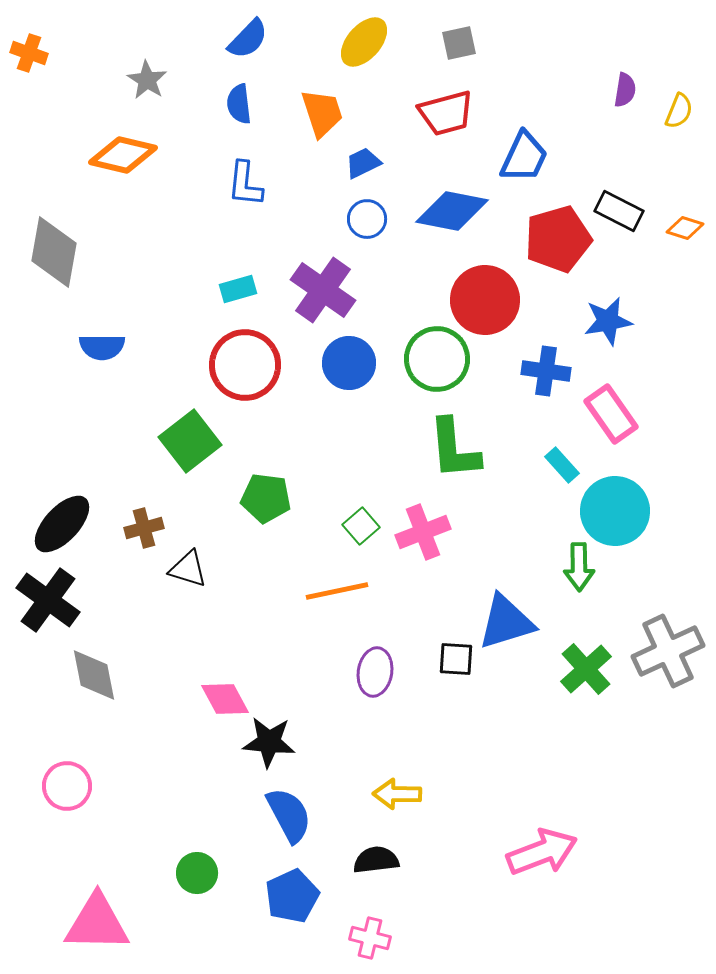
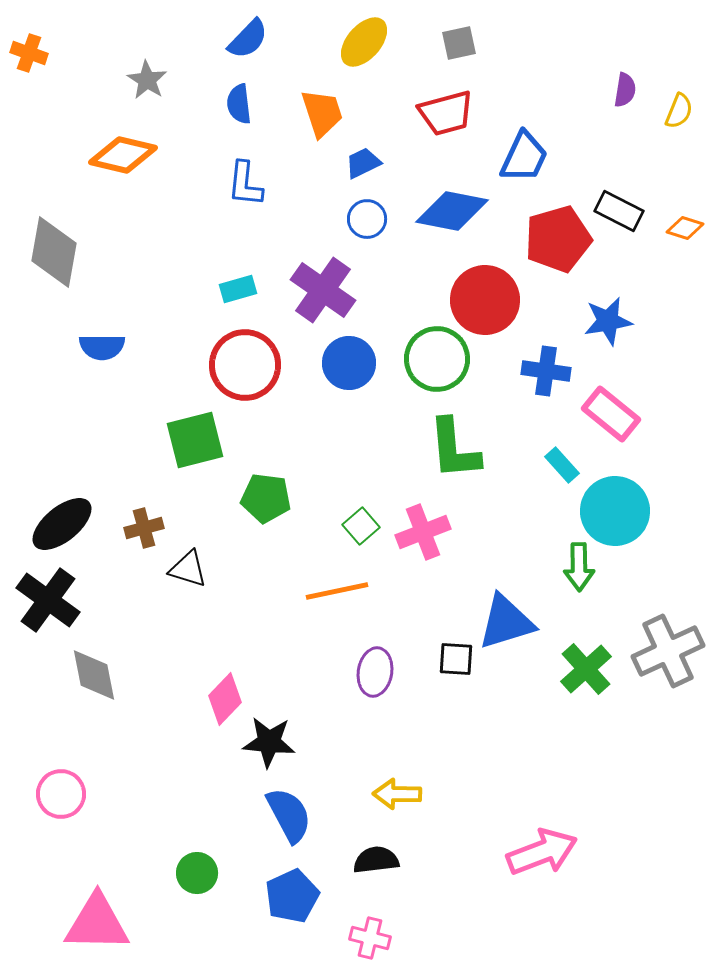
pink rectangle at (611, 414): rotated 16 degrees counterclockwise
green square at (190, 441): moved 5 px right, 1 px up; rotated 24 degrees clockwise
black ellipse at (62, 524): rotated 8 degrees clockwise
pink diamond at (225, 699): rotated 72 degrees clockwise
pink circle at (67, 786): moved 6 px left, 8 px down
